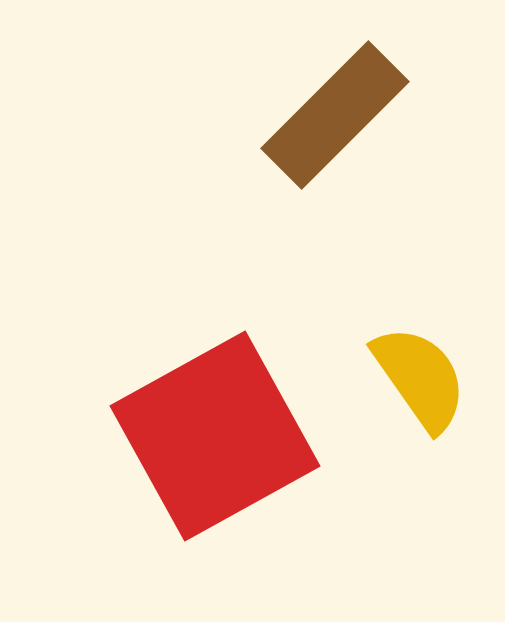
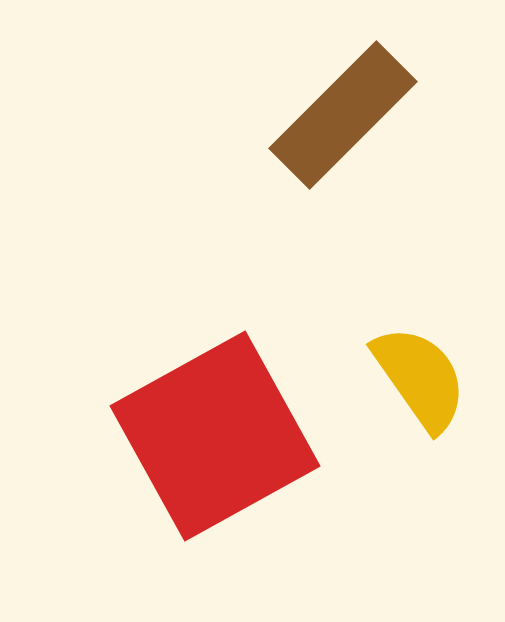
brown rectangle: moved 8 px right
